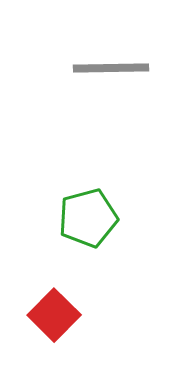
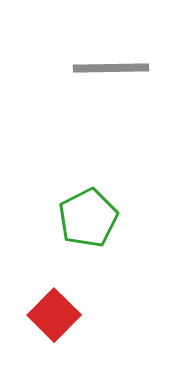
green pentagon: rotated 12 degrees counterclockwise
